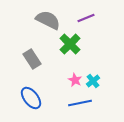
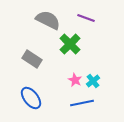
purple line: rotated 42 degrees clockwise
gray rectangle: rotated 24 degrees counterclockwise
blue line: moved 2 px right
